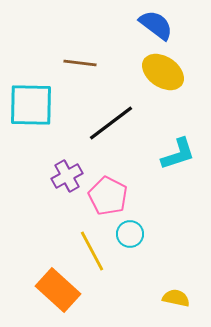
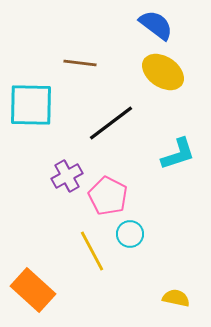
orange rectangle: moved 25 px left
